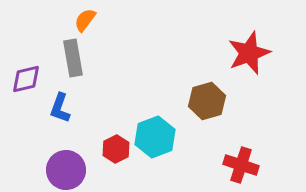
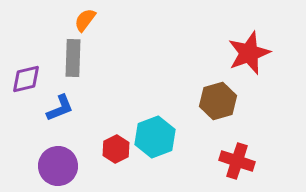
gray rectangle: rotated 12 degrees clockwise
brown hexagon: moved 11 px right
blue L-shape: rotated 132 degrees counterclockwise
red cross: moved 4 px left, 4 px up
purple circle: moved 8 px left, 4 px up
